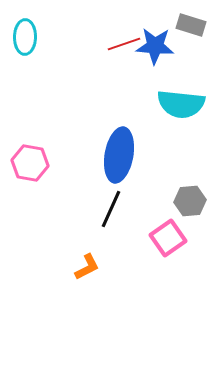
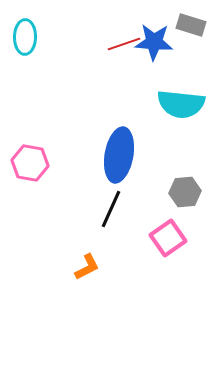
blue star: moved 1 px left, 4 px up
gray hexagon: moved 5 px left, 9 px up
